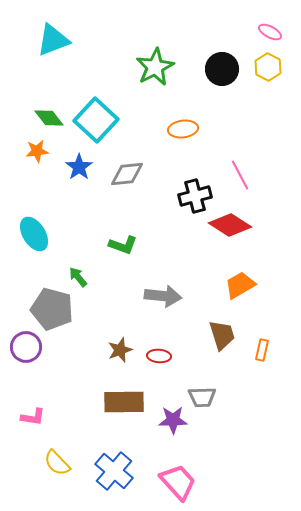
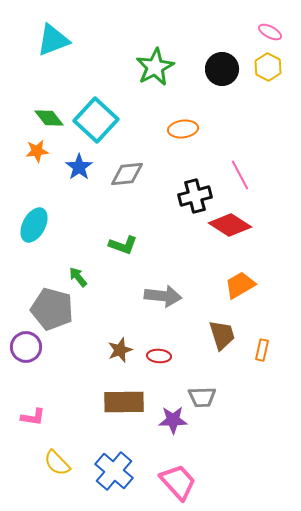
cyan ellipse: moved 9 px up; rotated 60 degrees clockwise
